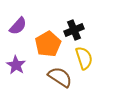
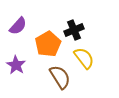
yellow semicircle: rotated 20 degrees counterclockwise
brown semicircle: rotated 25 degrees clockwise
